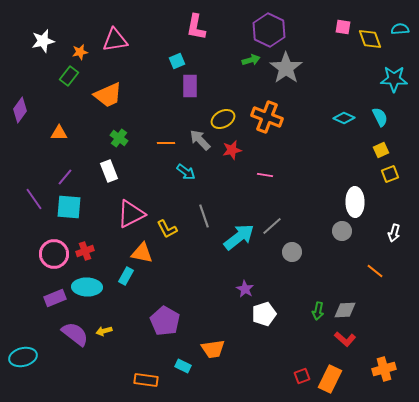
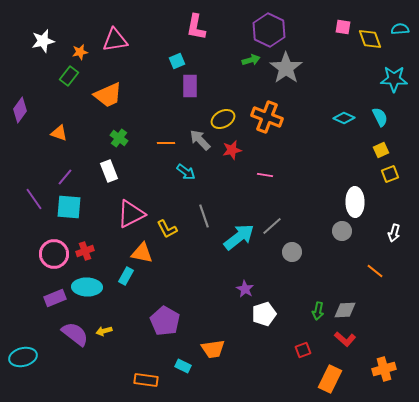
orange triangle at (59, 133): rotated 18 degrees clockwise
red square at (302, 376): moved 1 px right, 26 px up
